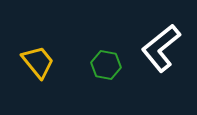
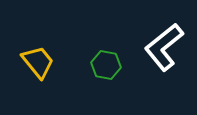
white L-shape: moved 3 px right, 1 px up
